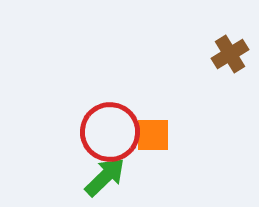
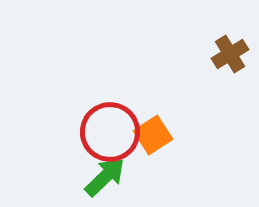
orange square: rotated 33 degrees counterclockwise
